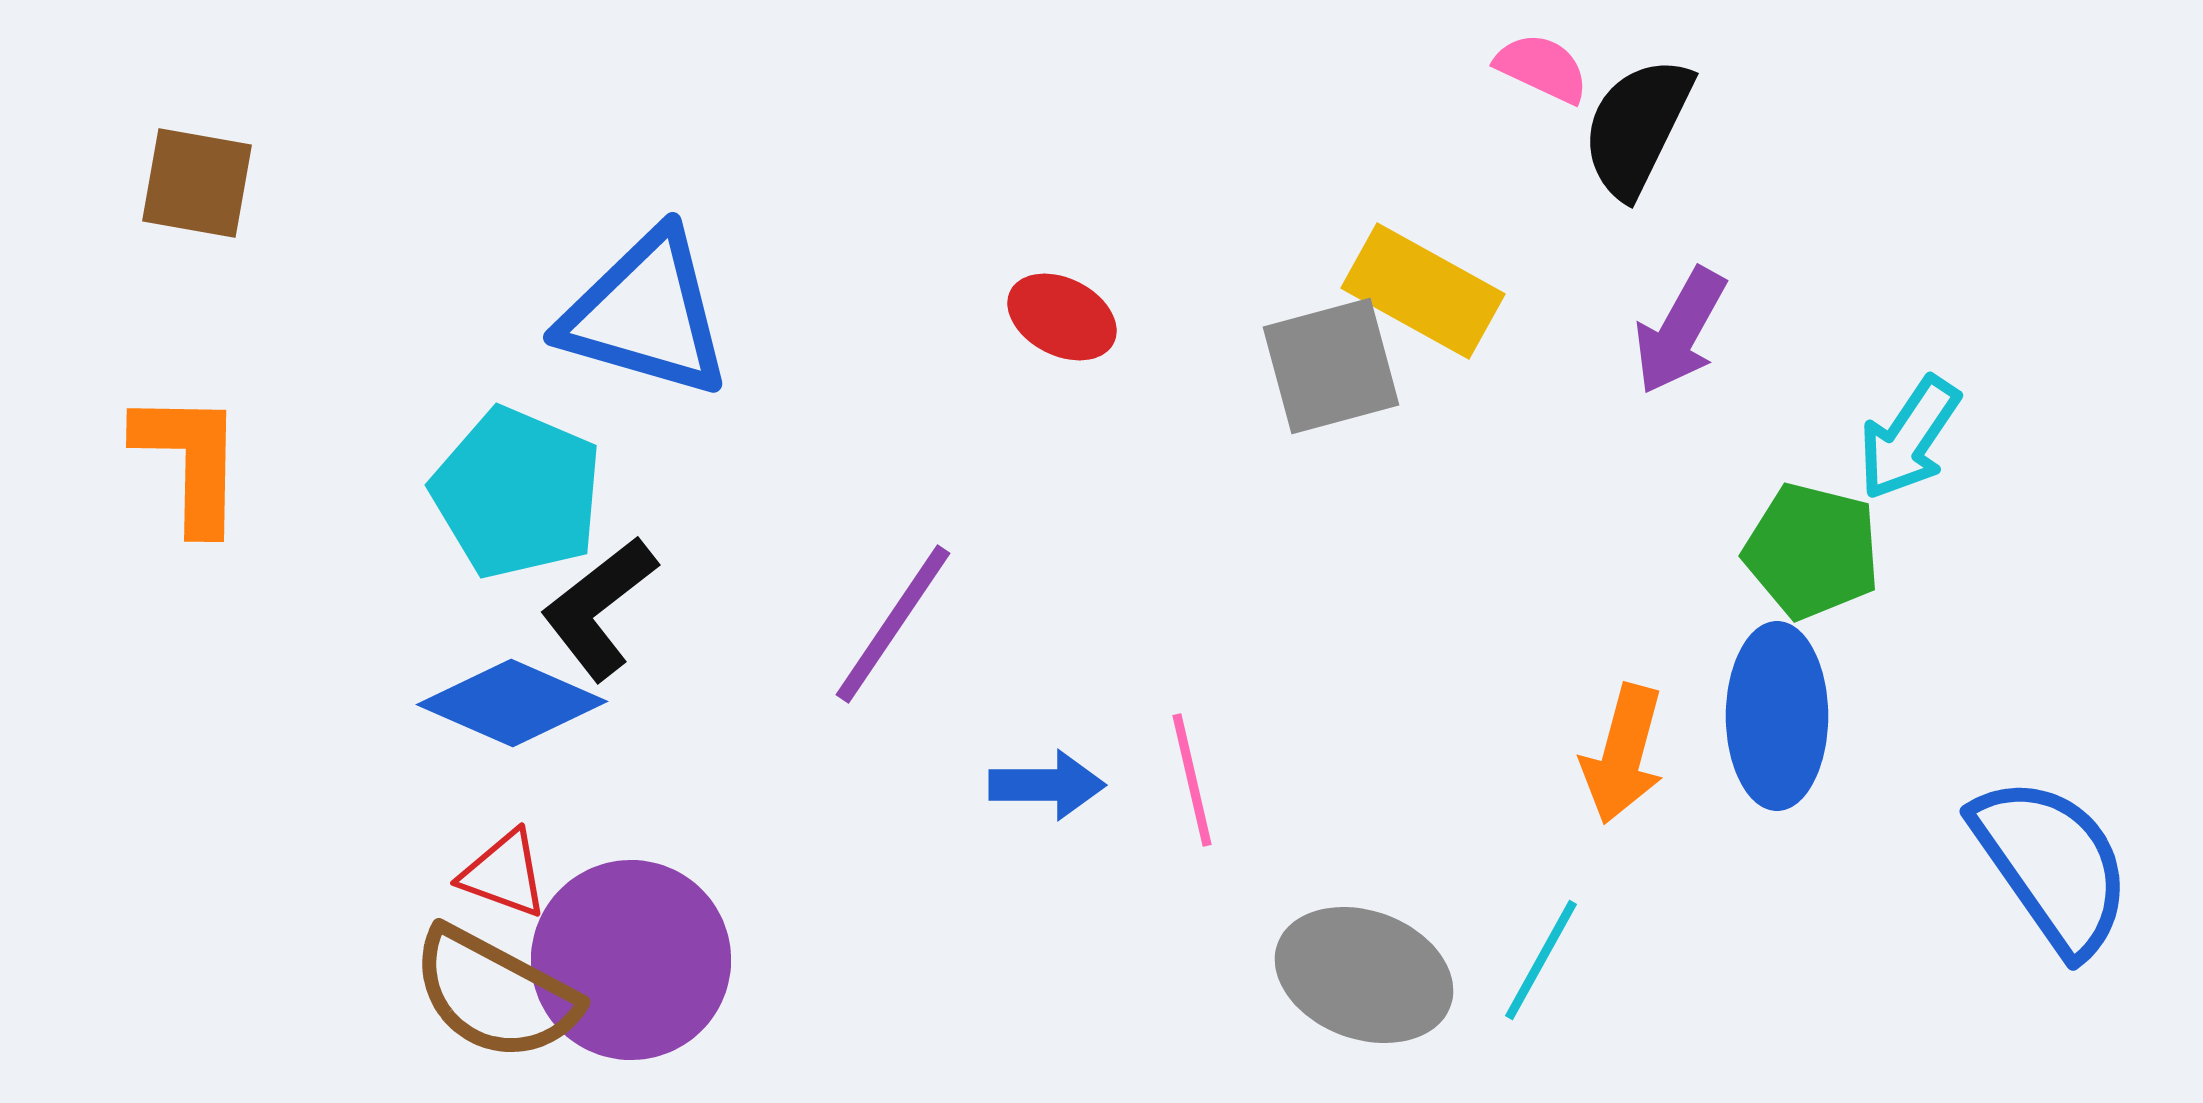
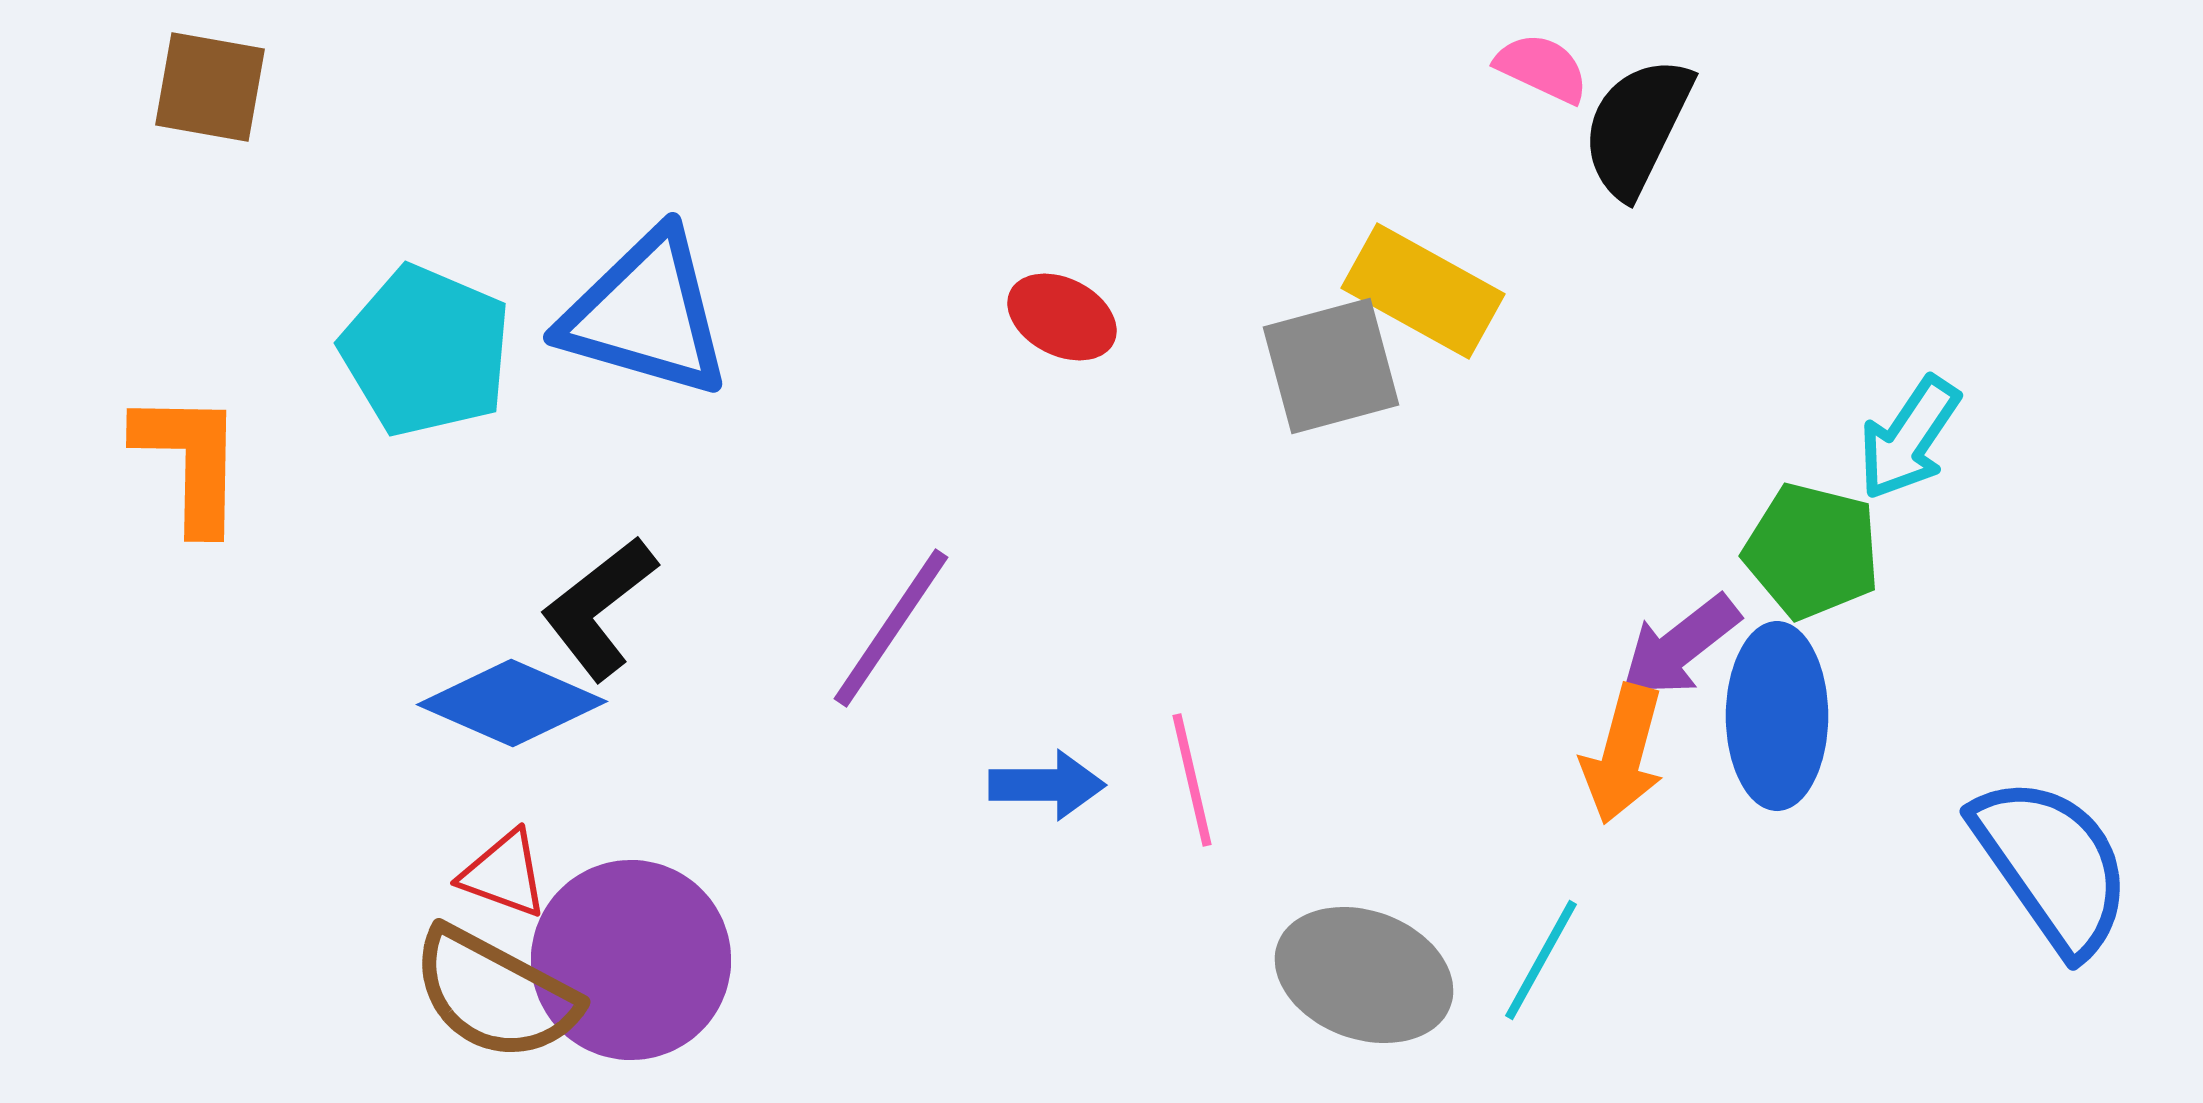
brown square: moved 13 px right, 96 px up
purple arrow: moved 315 px down; rotated 23 degrees clockwise
cyan pentagon: moved 91 px left, 142 px up
purple line: moved 2 px left, 4 px down
